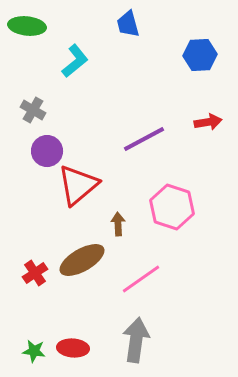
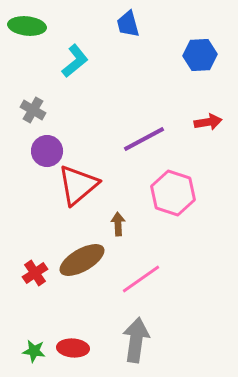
pink hexagon: moved 1 px right, 14 px up
